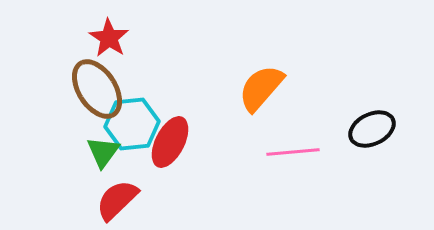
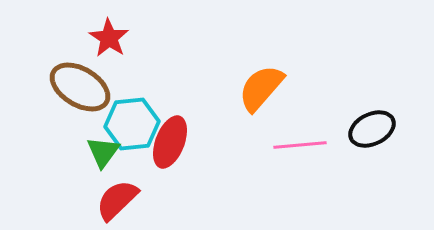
brown ellipse: moved 17 px left, 2 px up; rotated 26 degrees counterclockwise
red ellipse: rotated 6 degrees counterclockwise
pink line: moved 7 px right, 7 px up
